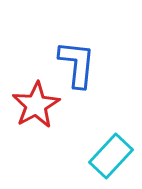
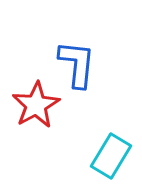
cyan rectangle: rotated 12 degrees counterclockwise
